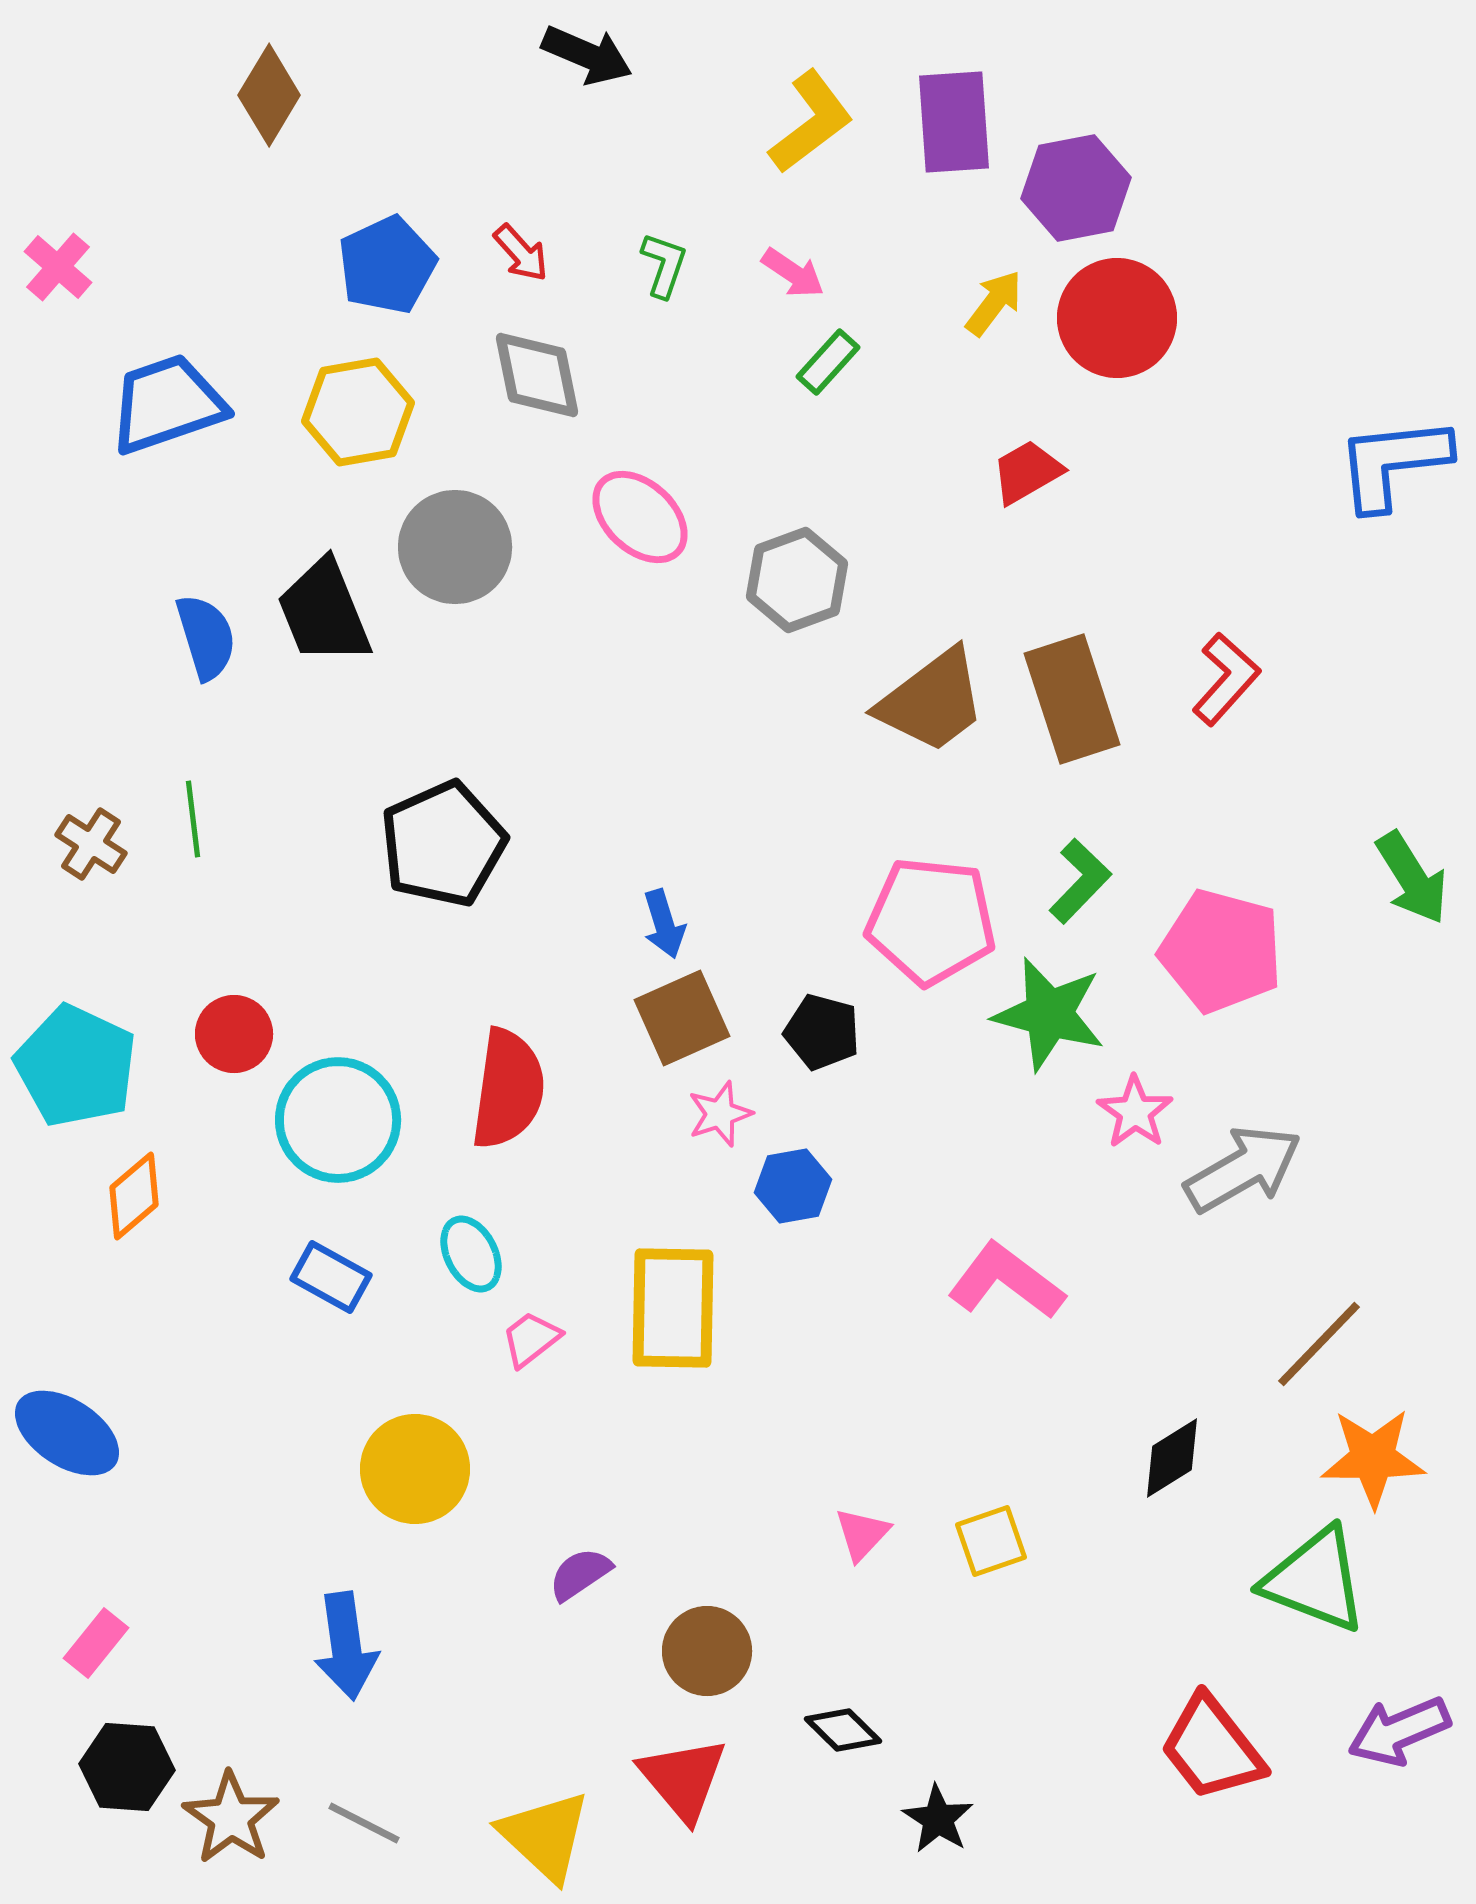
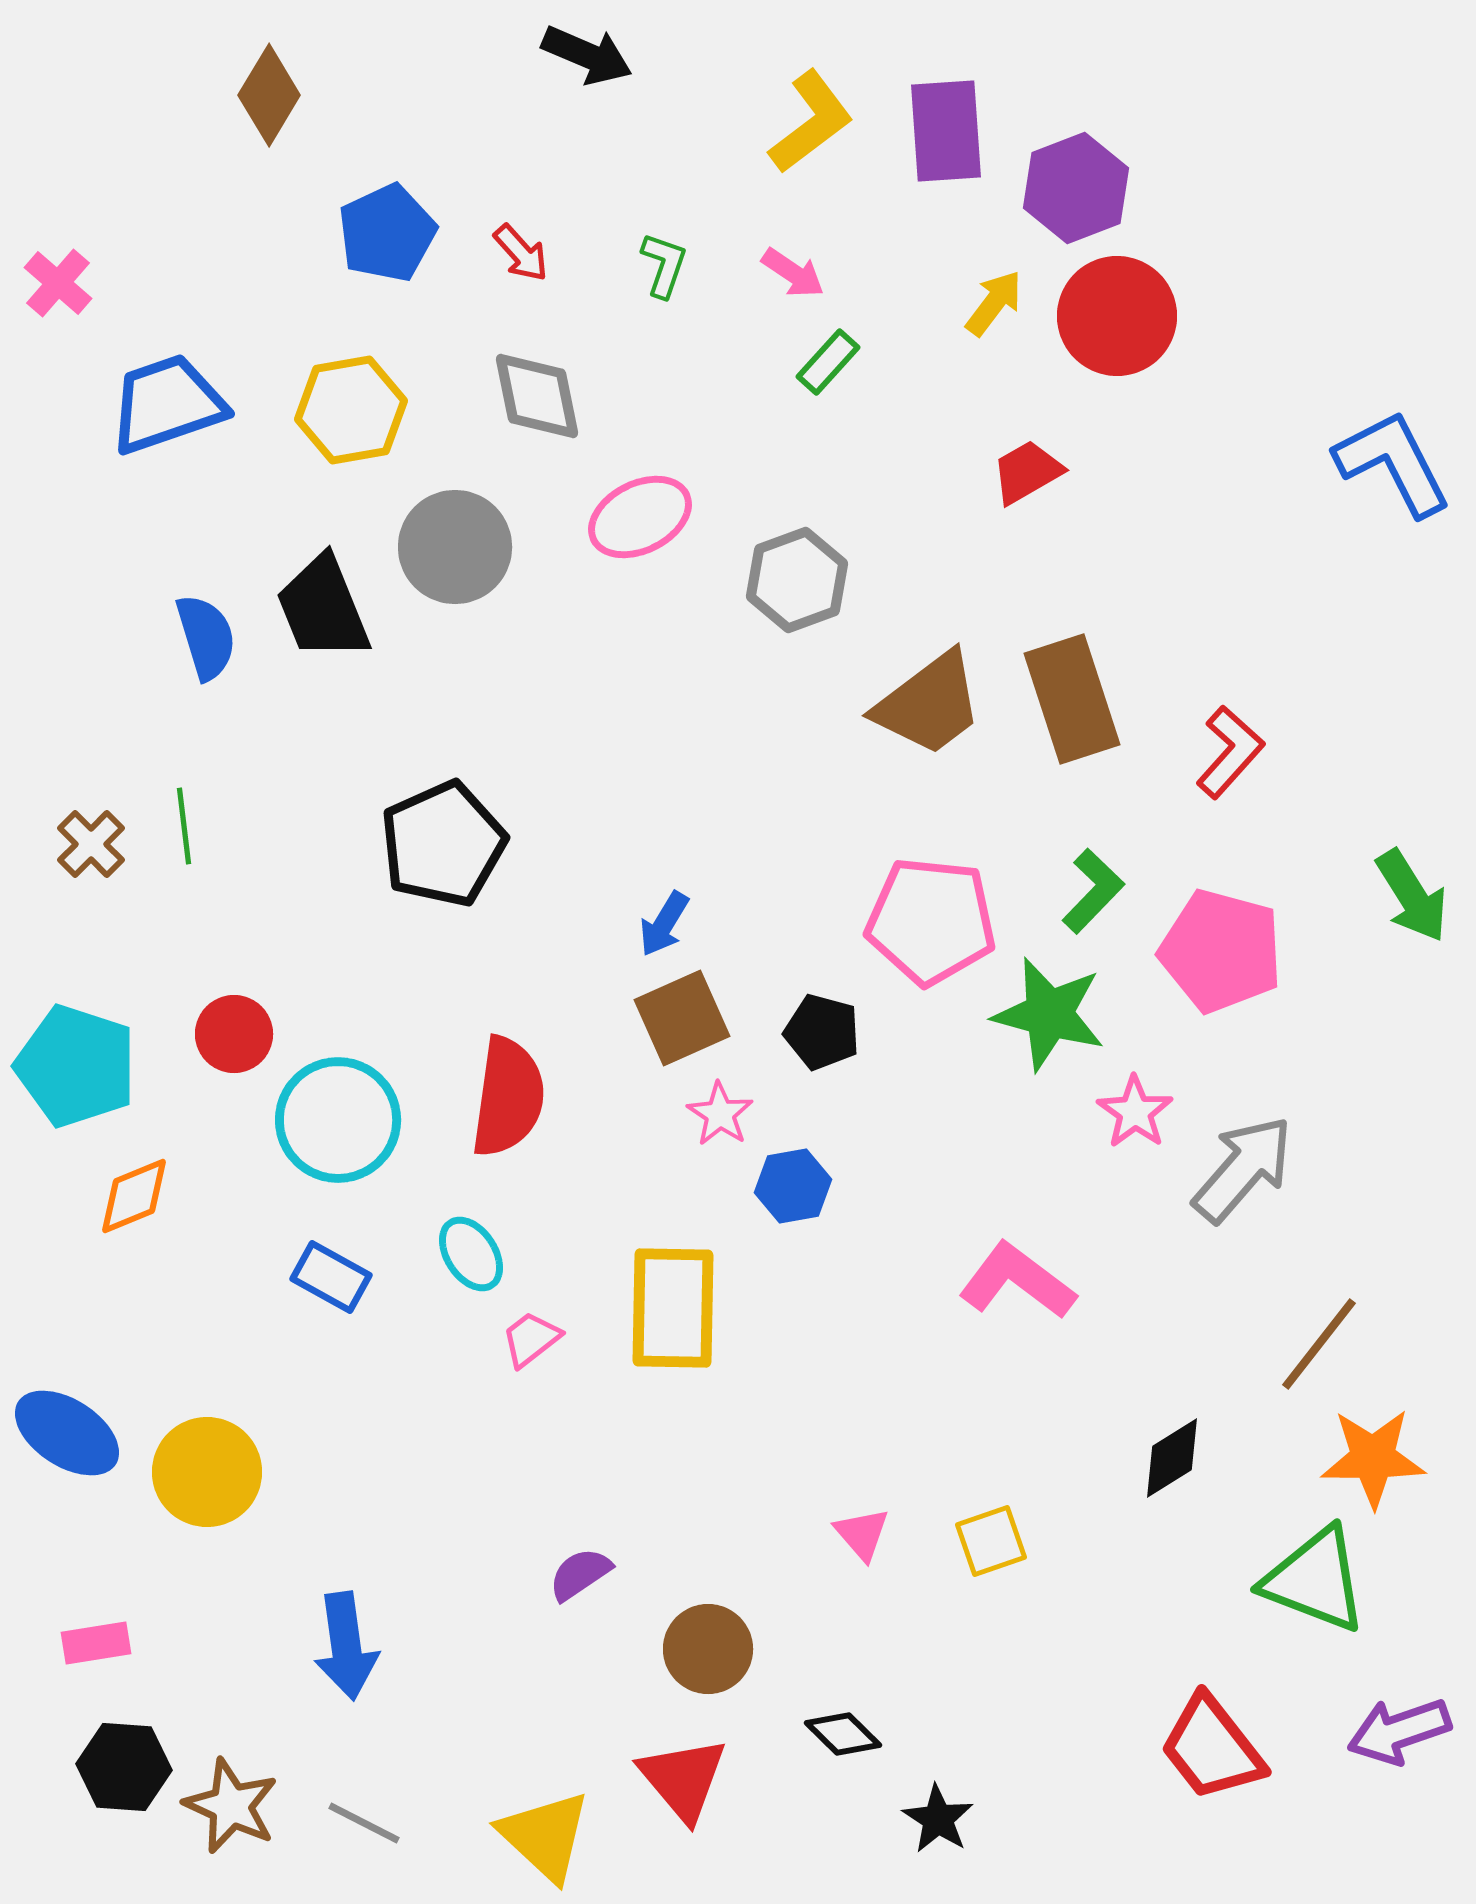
purple rectangle at (954, 122): moved 8 px left, 9 px down
purple hexagon at (1076, 188): rotated 10 degrees counterclockwise
blue pentagon at (387, 265): moved 32 px up
pink cross at (58, 267): moved 16 px down
red circle at (1117, 318): moved 2 px up
gray diamond at (537, 375): moved 21 px down
yellow hexagon at (358, 412): moved 7 px left, 2 px up
blue L-shape at (1393, 463): rotated 69 degrees clockwise
pink ellipse at (640, 517): rotated 70 degrees counterclockwise
black trapezoid at (324, 612): moved 1 px left, 4 px up
red L-shape at (1226, 679): moved 4 px right, 73 px down
brown trapezoid at (932, 701): moved 3 px left, 3 px down
green line at (193, 819): moved 9 px left, 7 px down
brown cross at (91, 844): rotated 12 degrees clockwise
green arrow at (1412, 878): moved 18 px down
green L-shape at (1080, 881): moved 13 px right, 10 px down
blue arrow at (664, 924): rotated 48 degrees clockwise
cyan pentagon at (76, 1066): rotated 7 degrees counterclockwise
red semicircle at (508, 1089): moved 8 px down
pink star at (720, 1114): rotated 20 degrees counterclockwise
gray arrow at (1243, 1169): rotated 19 degrees counterclockwise
orange diamond at (134, 1196): rotated 18 degrees clockwise
cyan ellipse at (471, 1254): rotated 6 degrees counterclockwise
pink L-shape at (1006, 1281): moved 11 px right
brown line at (1319, 1344): rotated 6 degrees counterclockwise
yellow circle at (415, 1469): moved 208 px left, 3 px down
pink triangle at (862, 1534): rotated 24 degrees counterclockwise
pink rectangle at (96, 1643): rotated 42 degrees clockwise
brown circle at (707, 1651): moved 1 px right, 2 px up
black diamond at (843, 1730): moved 4 px down
purple arrow at (1399, 1731): rotated 4 degrees clockwise
black hexagon at (127, 1767): moved 3 px left
brown star at (231, 1818): moved 12 px up; rotated 10 degrees counterclockwise
